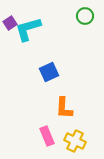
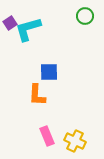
blue square: rotated 24 degrees clockwise
orange L-shape: moved 27 px left, 13 px up
